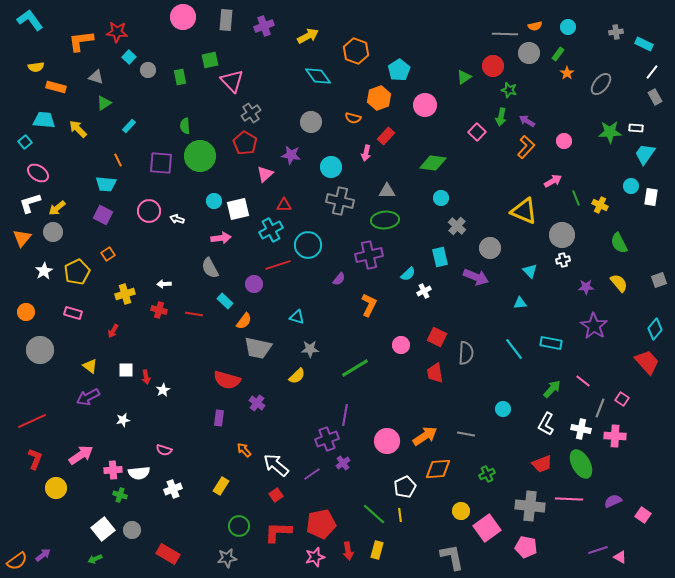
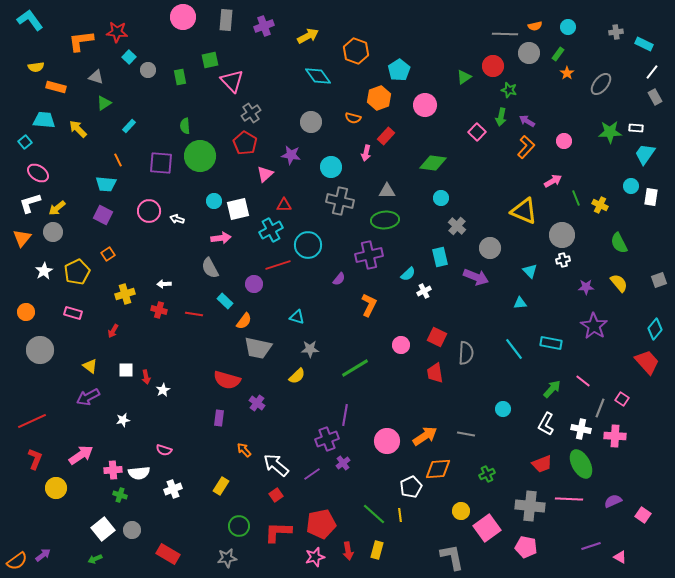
white pentagon at (405, 487): moved 6 px right
purple line at (598, 550): moved 7 px left, 4 px up
